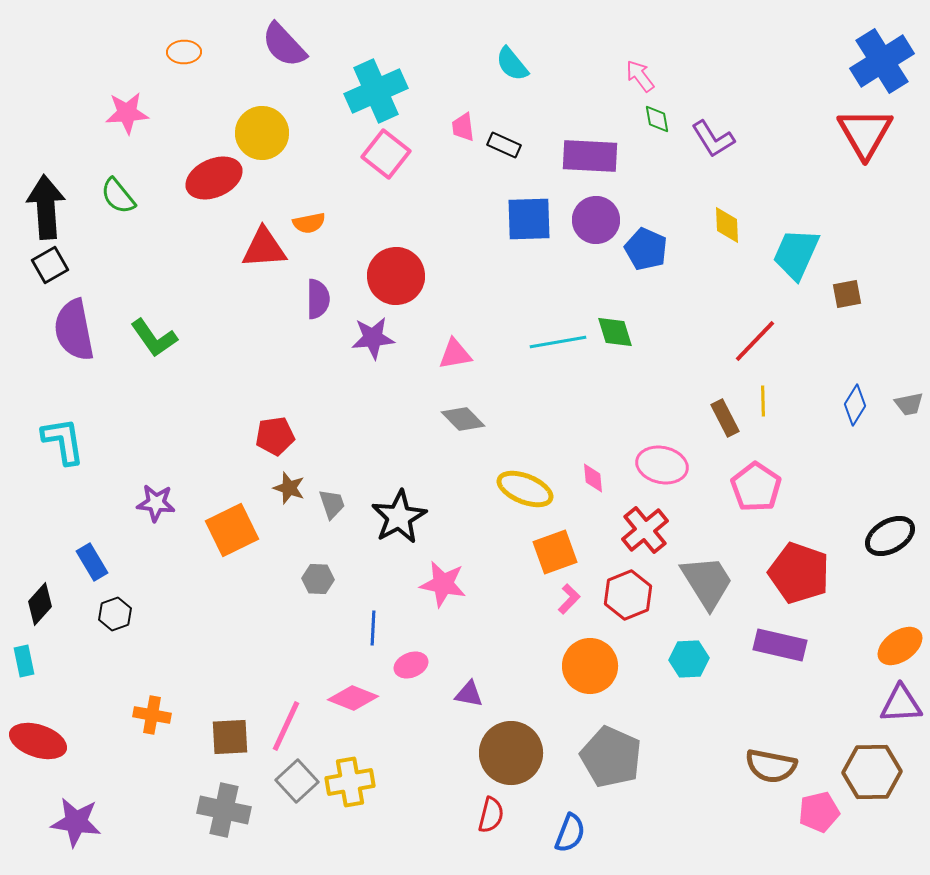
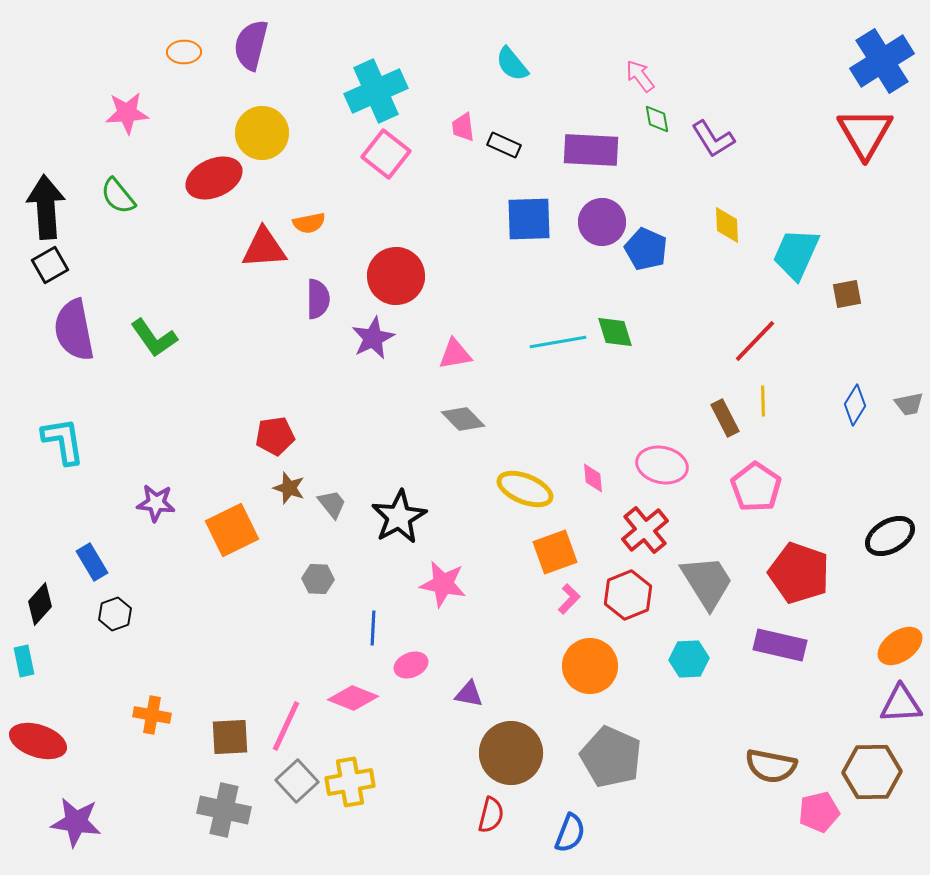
purple semicircle at (284, 45): moved 33 px left; rotated 57 degrees clockwise
purple rectangle at (590, 156): moved 1 px right, 6 px up
purple circle at (596, 220): moved 6 px right, 2 px down
purple star at (373, 338): rotated 21 degrees counterclockwise
gray trapezoid at (332, 504): rotated 20 degrees counterclockwise
